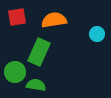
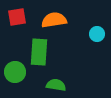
green rectangle: rotated 20 degrees counterclockwise
green semicircle: moved 20 px right
